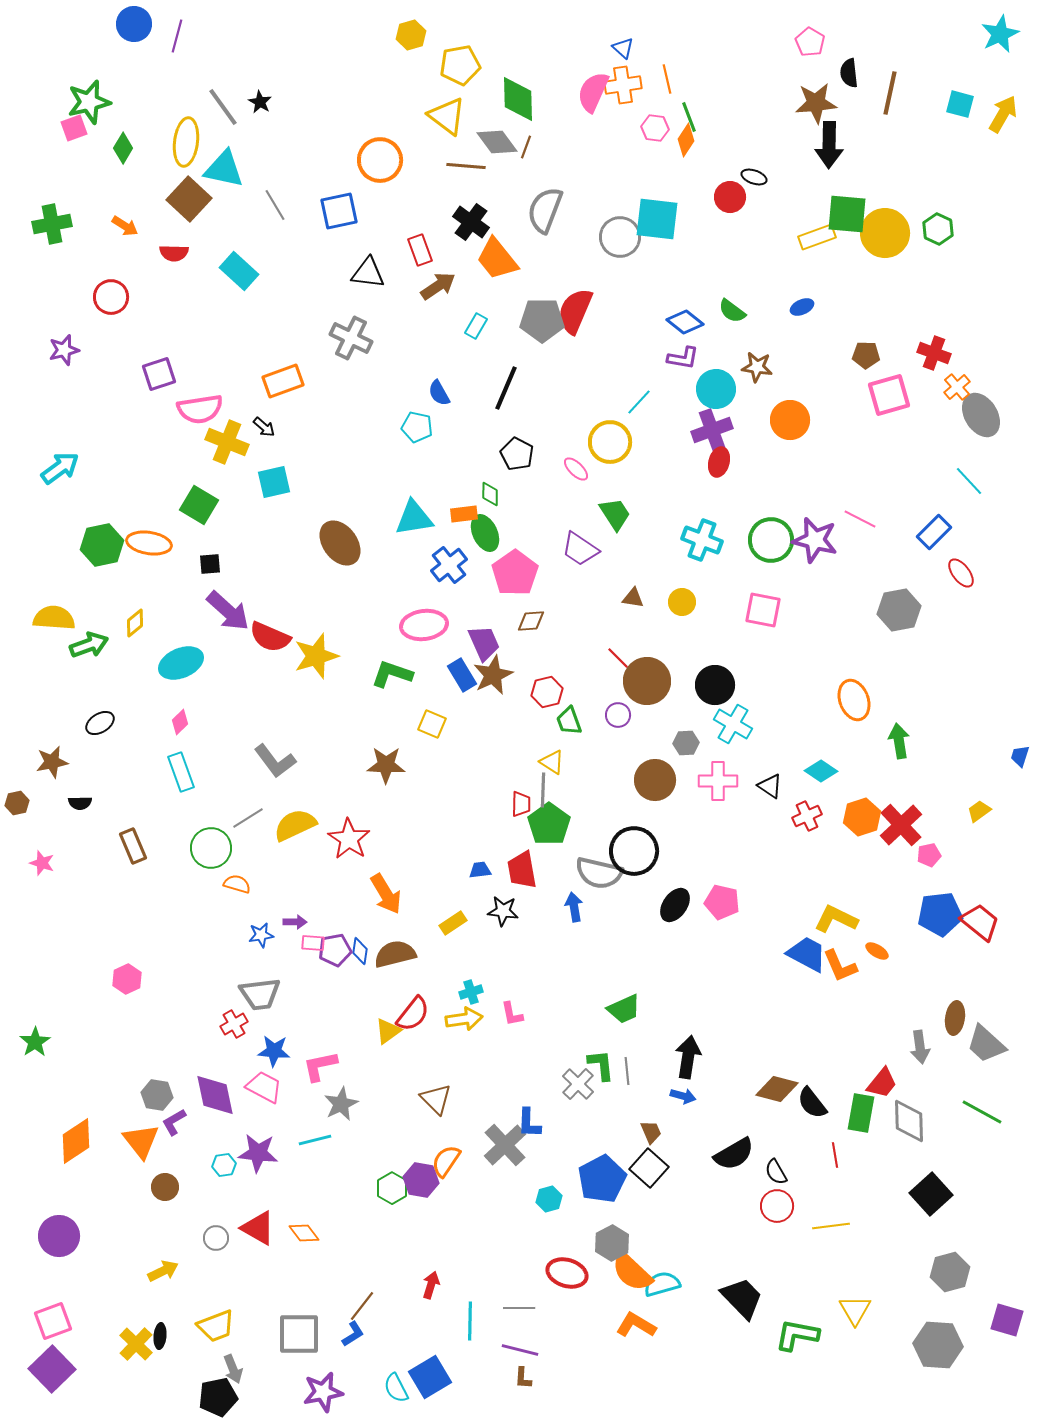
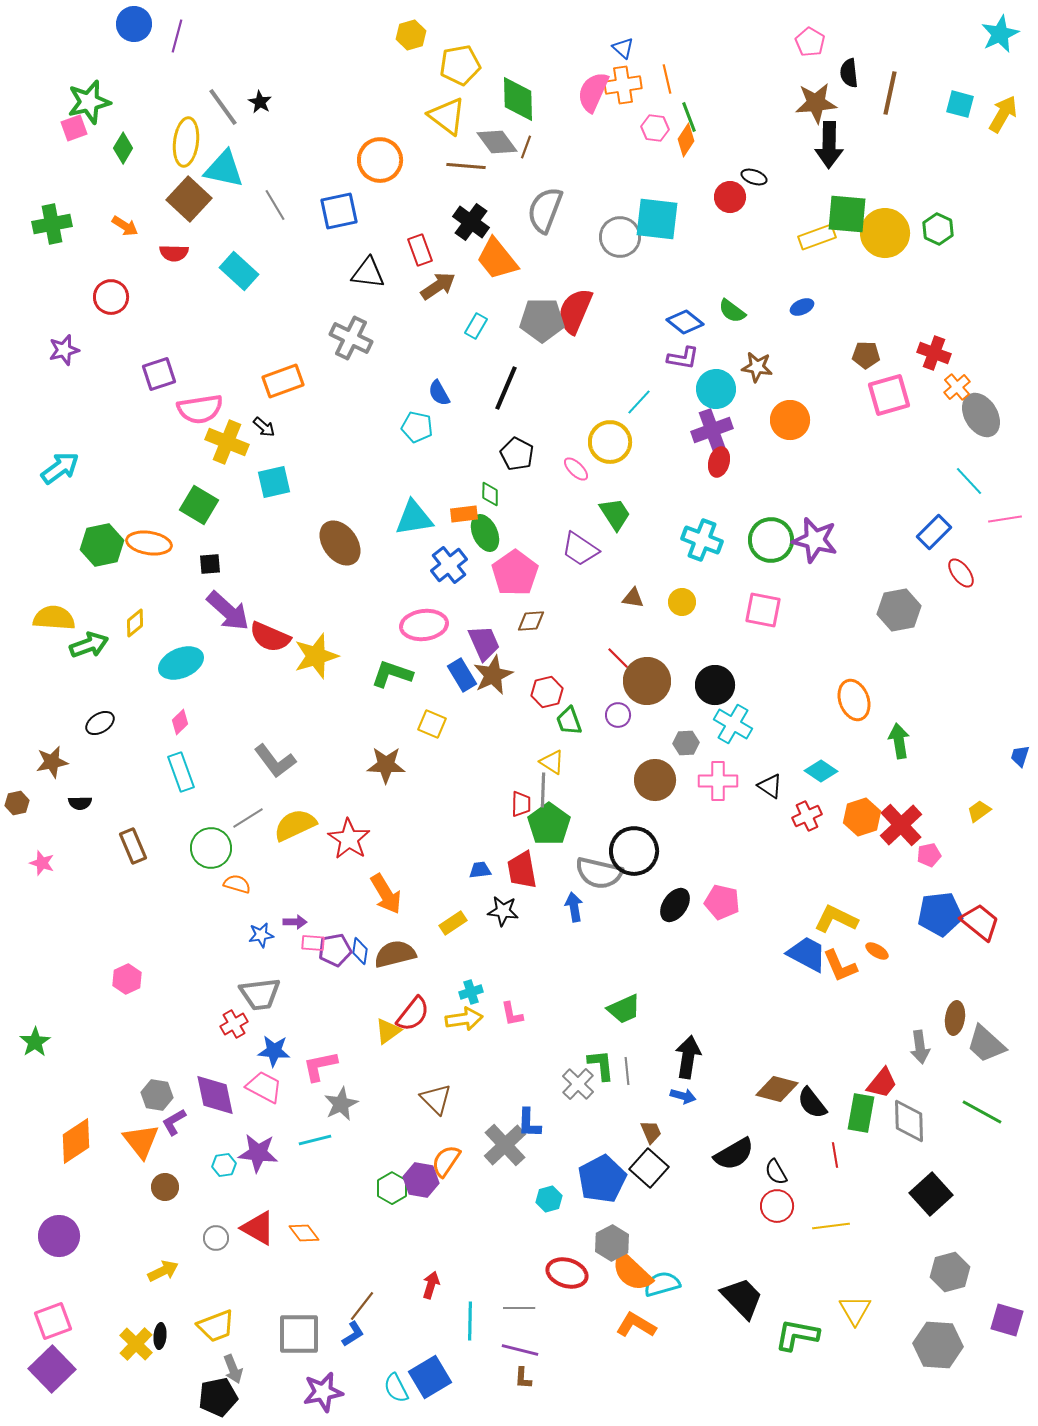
pink line at (860, 519): moved 145 px right; rotated 36 degrees counterclockwise
